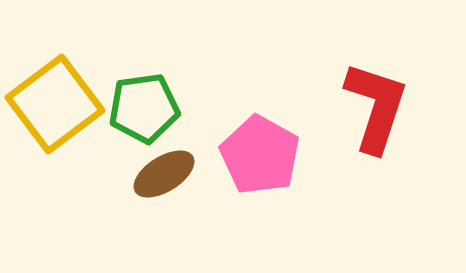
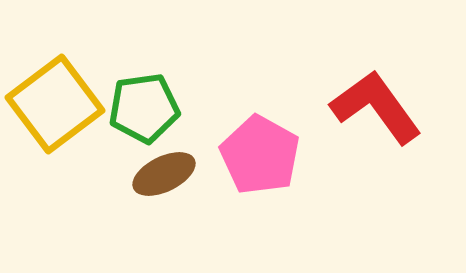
red L-shape: rotated 54 degrees counterclockwise
brown ellipse: rotated 6 degrees clockwise
